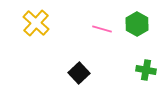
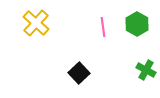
pink line: moved 1 px right, 2 px up; rotated 66 degrees clockwise
green cross: rotated 18 degrees clockwise
